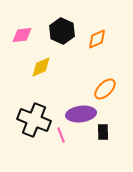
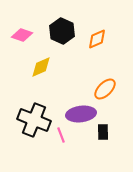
pink diamond: rotated 25 degrees clockwise
